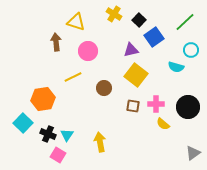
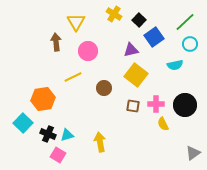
yellow triangle: rotated 42 degrees clockwise
cyan circle: moved 1 px left, 6 px up
cyan semicircle: moved 1 px left, 2 px up; rotated 28 degrees counterclockwise
black circle: moved 3 px left, 2 px up
yellow semicircle: rotated 24 degrees clockwise
cyan triangle: rotated 40 degrees clockwise
